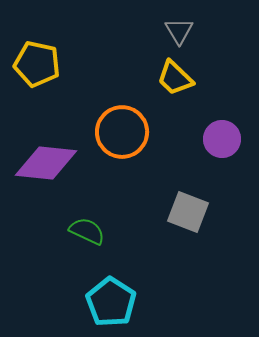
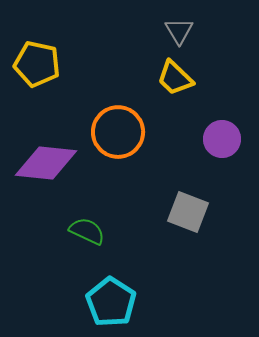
orange circle: moved 4 px left
